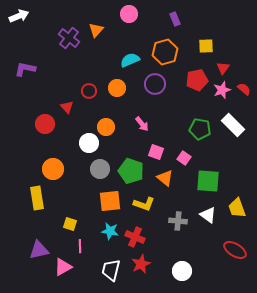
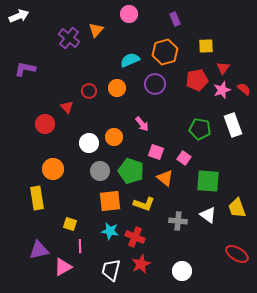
white rectangle at (233, 125): rotated 25 degrees clockwise
orange circle at (106, 127): moved 8 px right, 10 px down
gray circle at (100, 169): moved 2 px down
red ellipse at (235, 250): moved 2 px right, 4 px down
